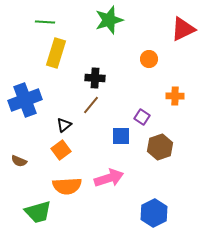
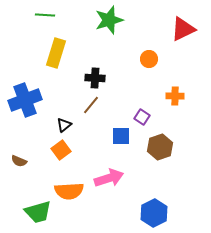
green line: moved 7 px up
orange semicircle: moved 2 px right, 5 px down
